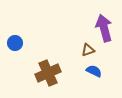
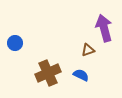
blue semicircle: moved 13 px left, 4 px down
